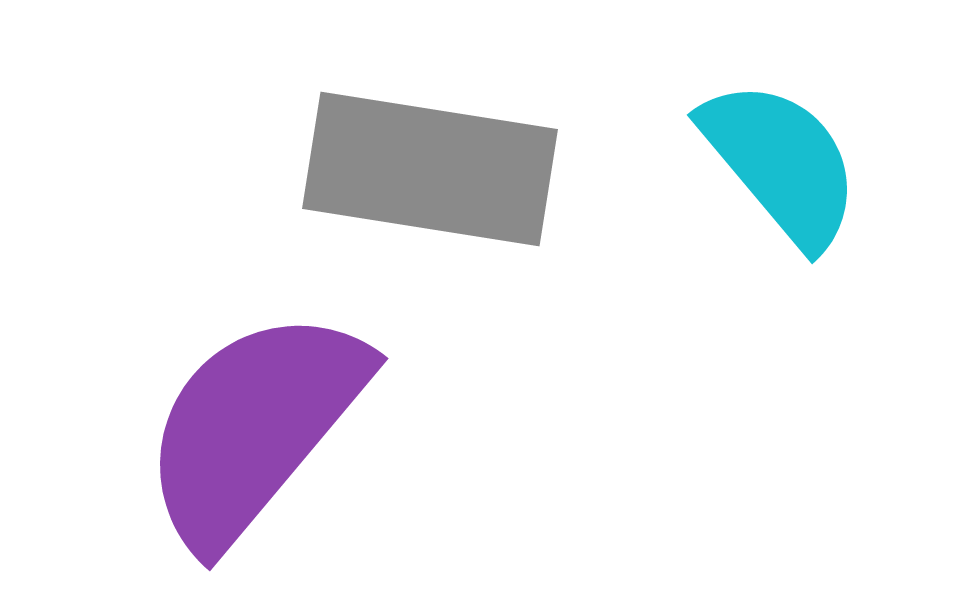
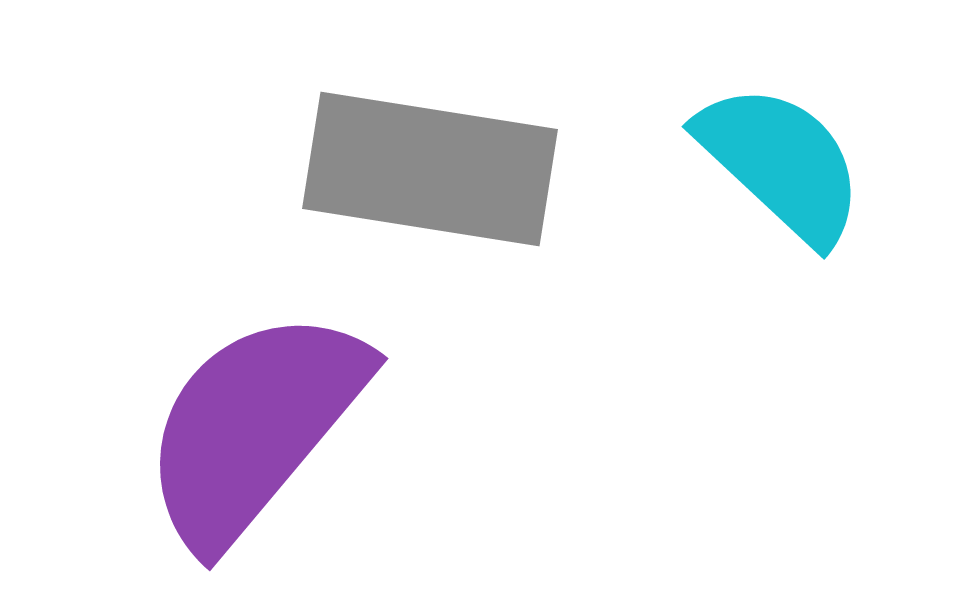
cyan semicircle: rotated 7 degrees counterclockwise
